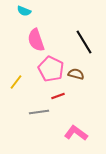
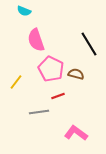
black line: moved 5 px right, 2 px down
